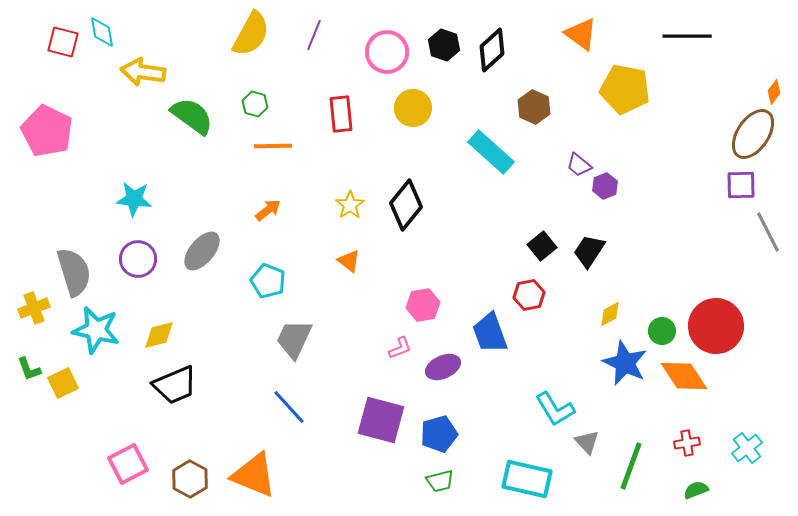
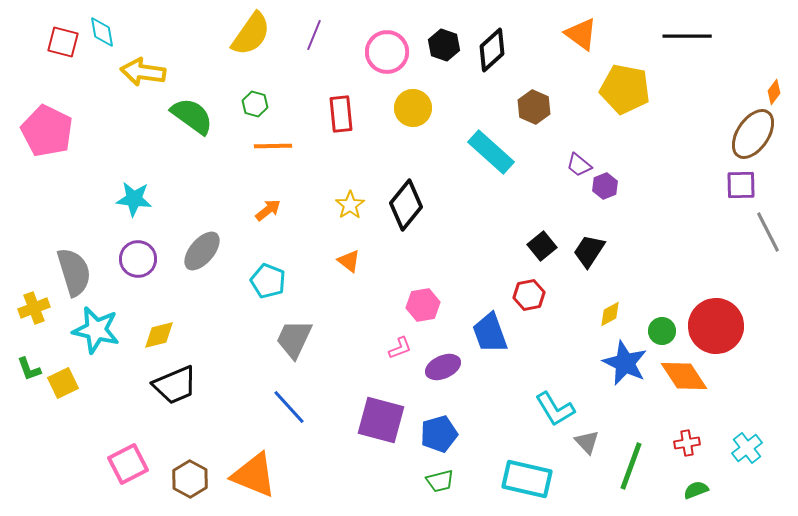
yellow semicircle at (251, 34): rotated 6 degrees clockwise
